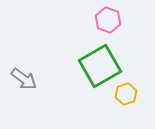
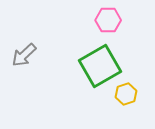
pink hexagon: rotated 20 degrees counterclockwise
gray arrow: moved 24 px up; rotated 100 degrees clockwise
